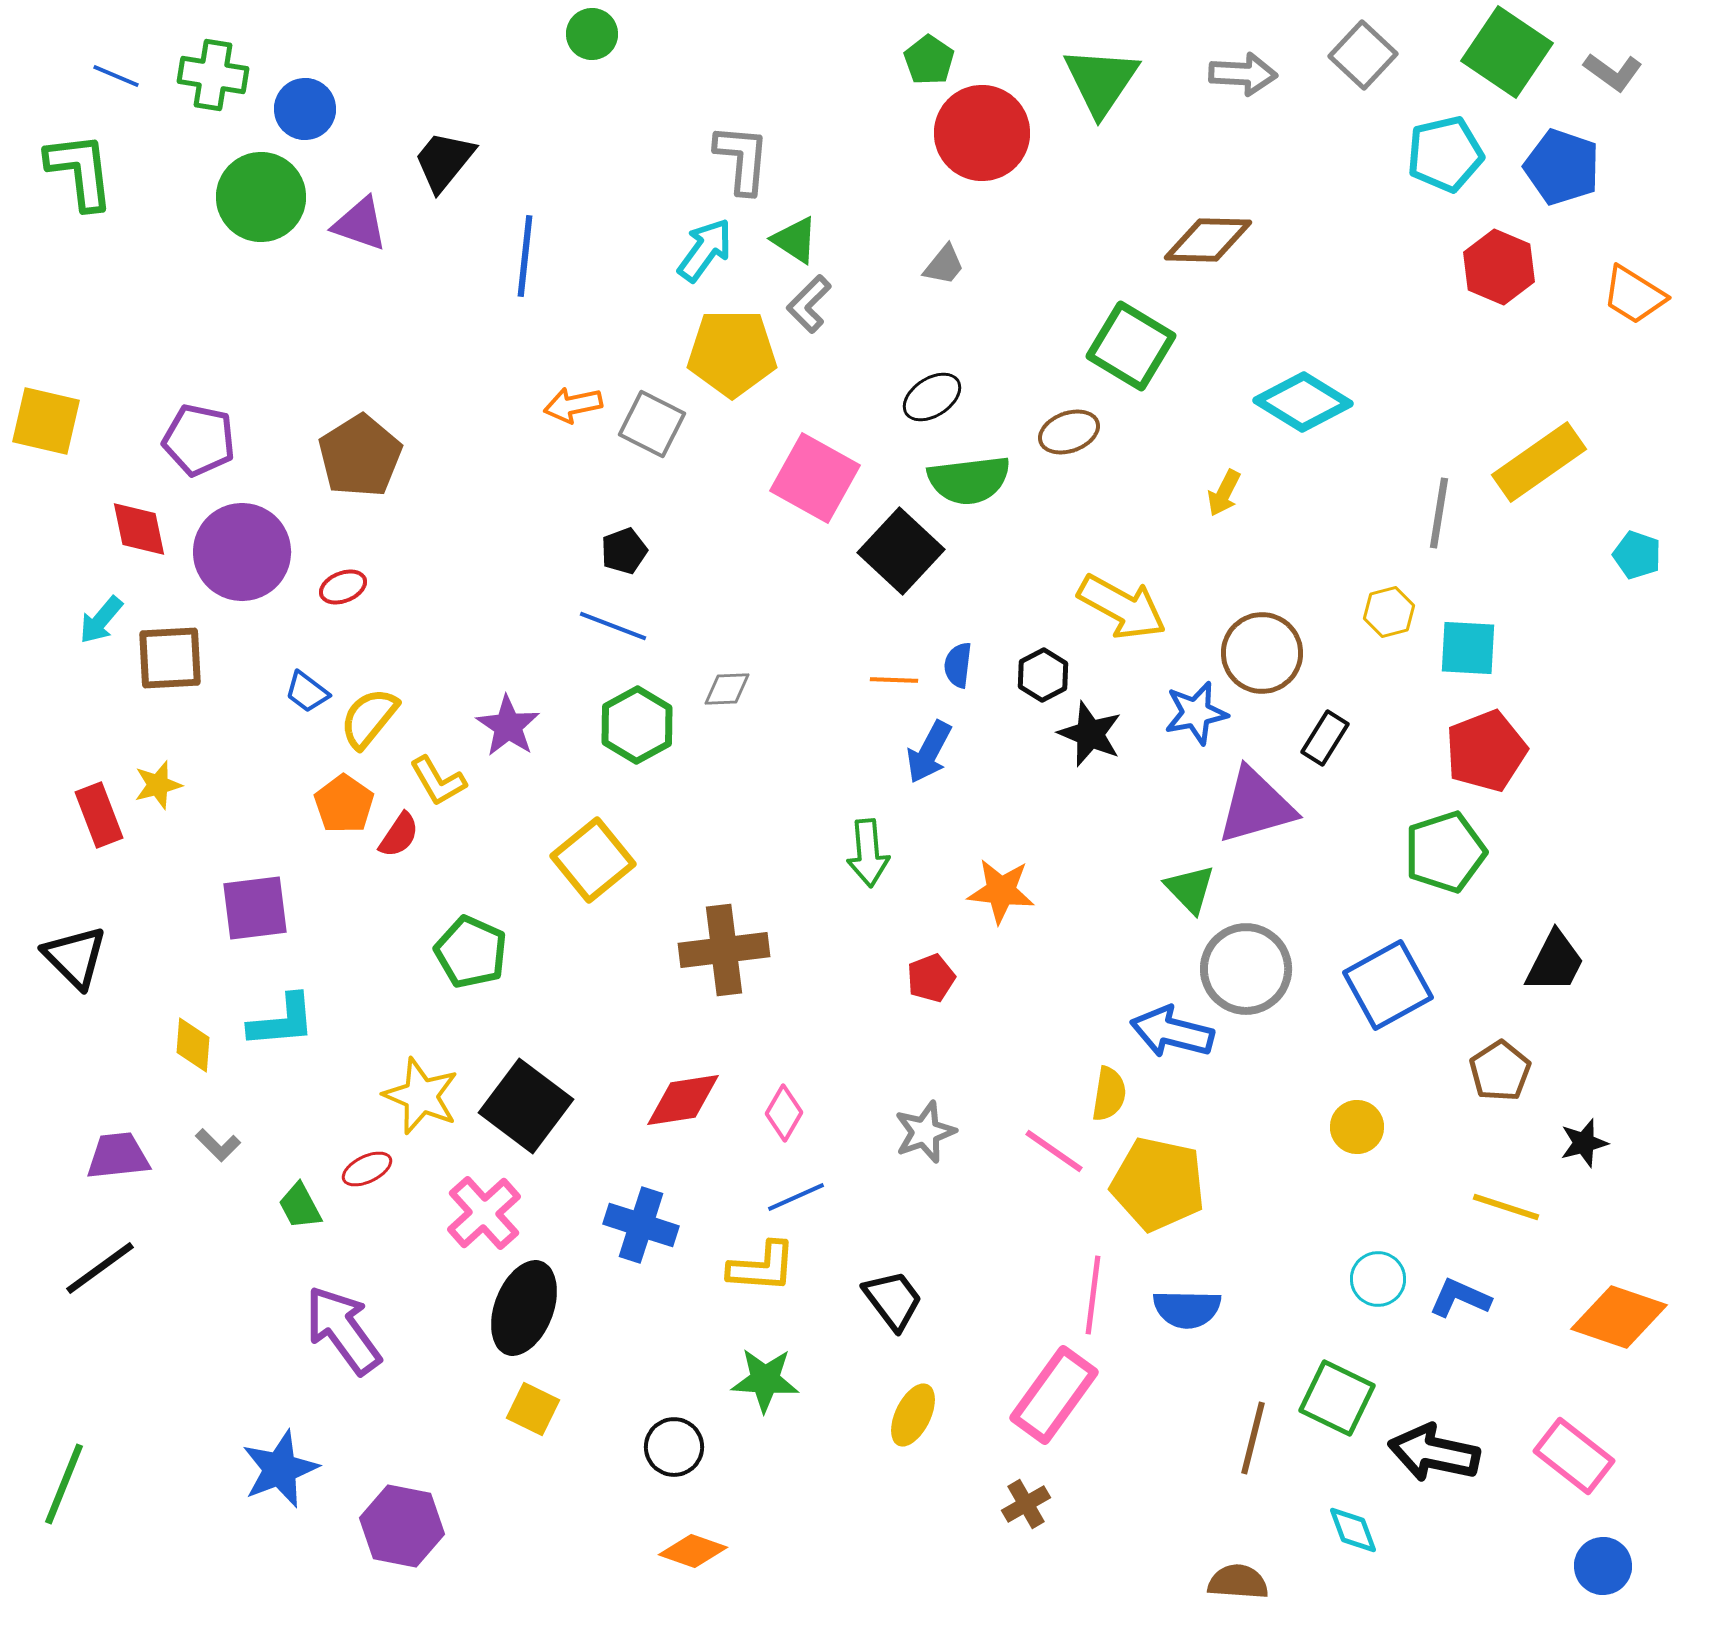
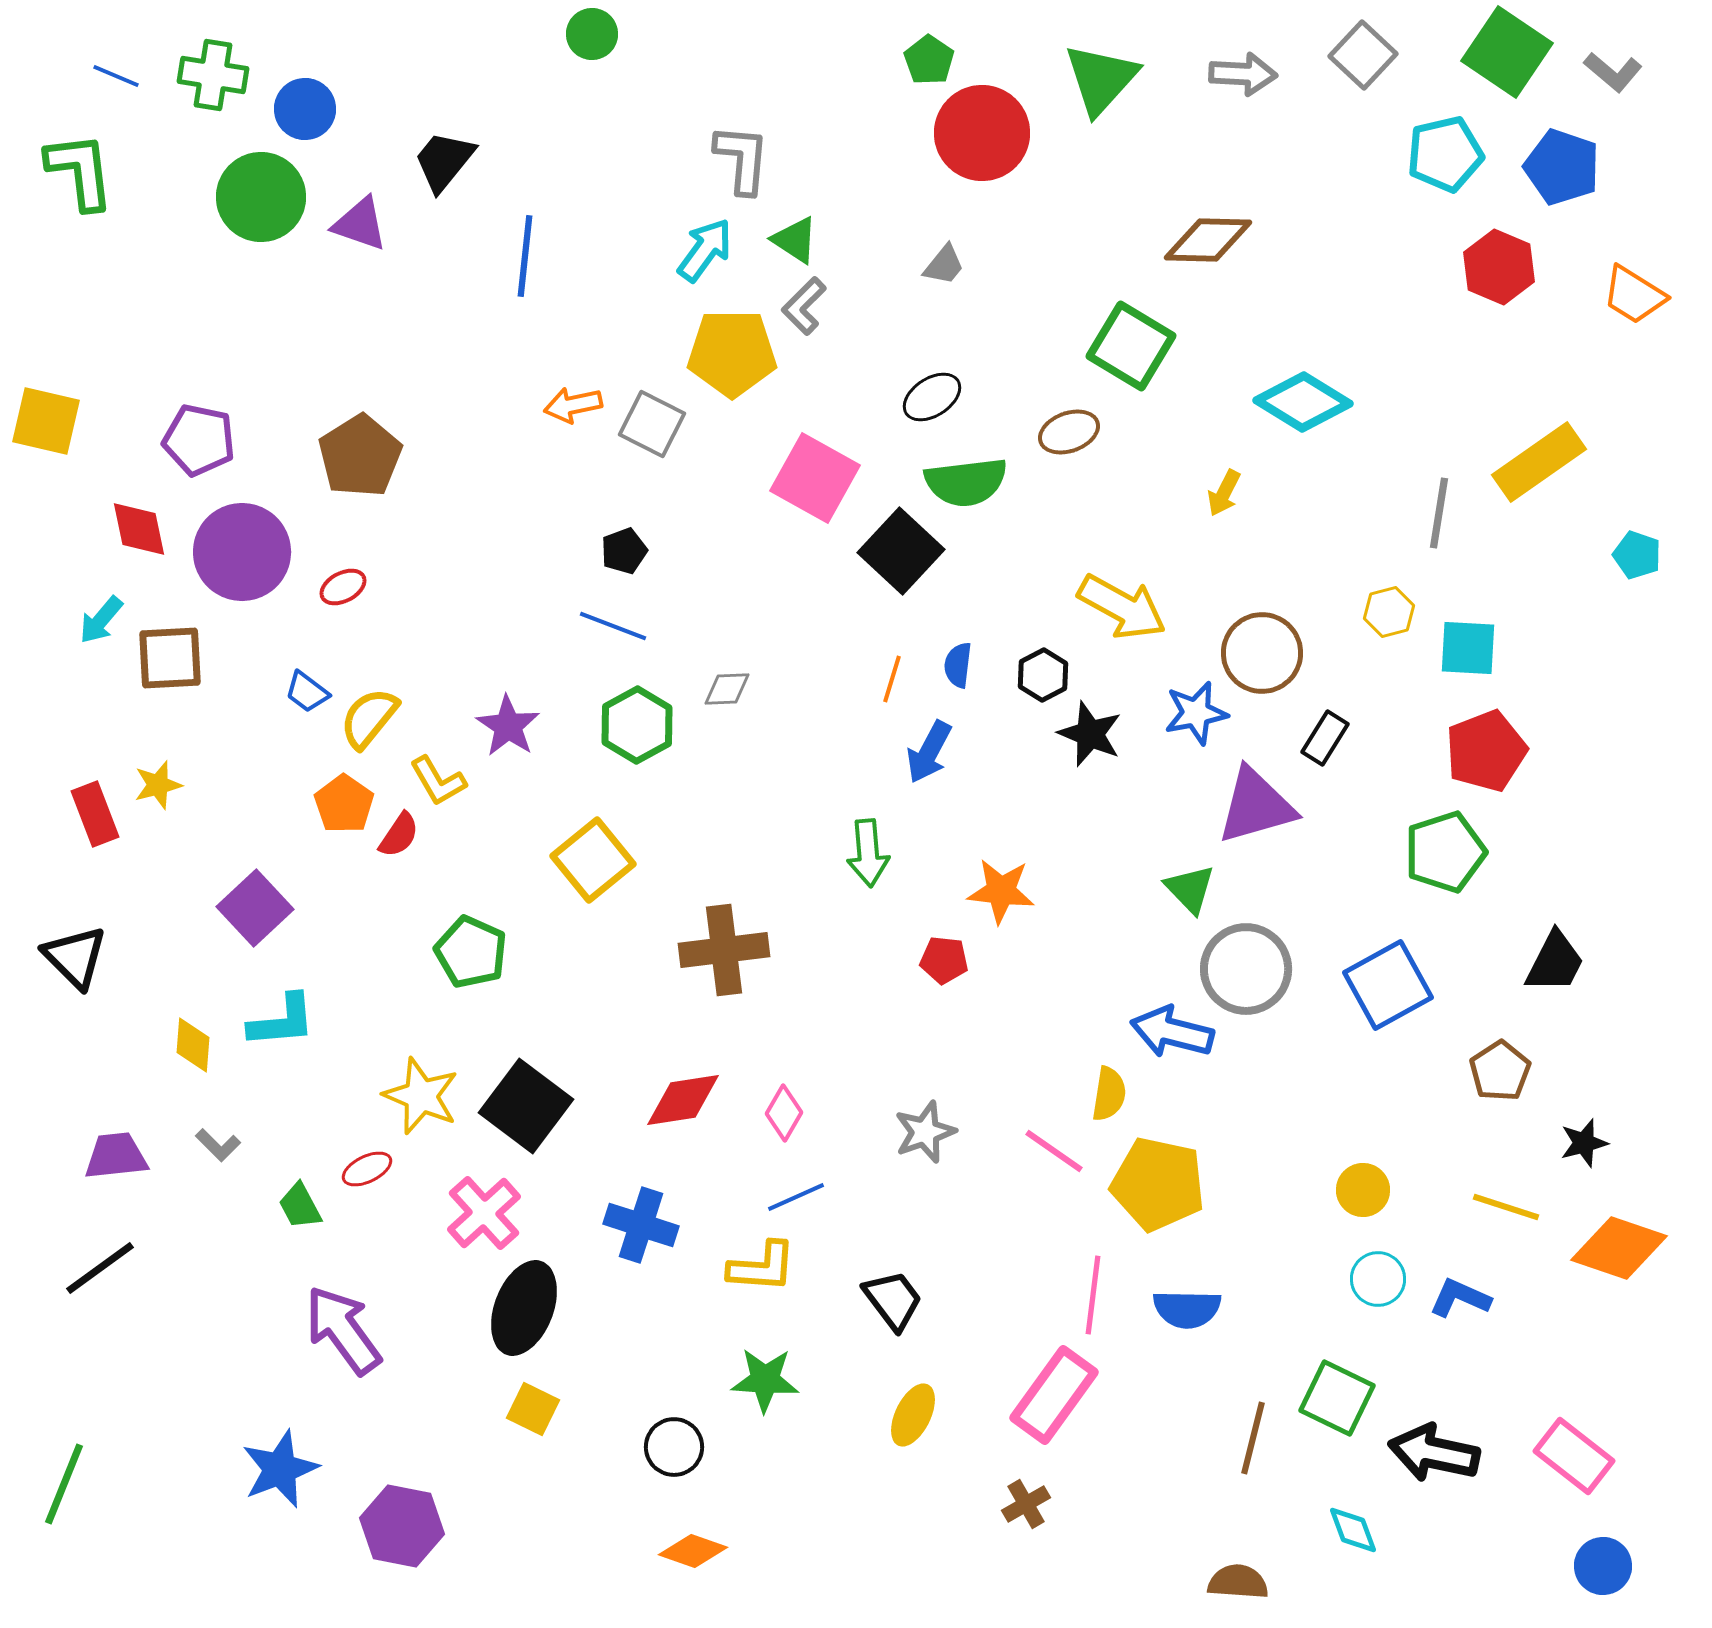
gray L-shape at (1613, 72): rotated 4 degrees clockwise
green triangle at (1101, 81): moved 2 px up; rotated 8 degrees clockwise
gray L-shape at (809, 304): moved 5 px left, 2 px down
green semicircle at (969, 480): moved 3 px left, 2 px down
red ellipse at (343, 587): rotated 6 degrees counterclockwise
orange line at (894, 680): moved 2 px left, 1 px up; rotated 75 degrees counterclockwise
red rectangle at (99, 815): moved 4 px left, 1 px up
purple square at (255, 908): rotated 36 degrees counterclockwise
red pentagon at (931, 978): moved 13 px right, 18 px up; rotated 27 degrees clockwise
yellow circle at (1357, 1127): moved 6 px right, 63 px down
purple trapezoid at (118, 1156): moved 2 px left
orange diamond at (1619, 1317): moved 69 px up
